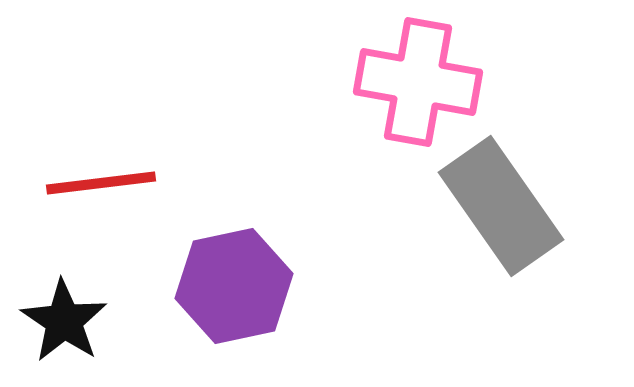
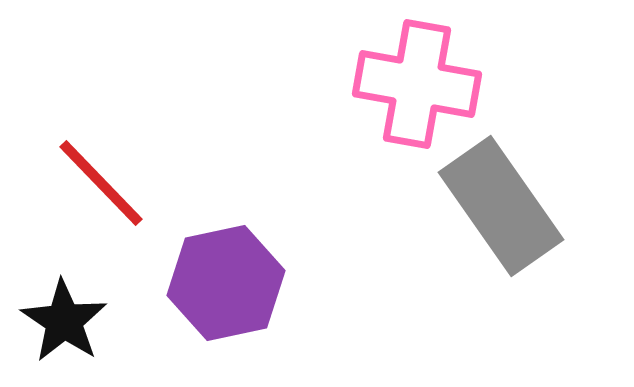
pink cross: moved 1 px left, 2 px down
red line: rotated 53 degrees clockwise
purple hexagon: moved 8 px left, 3 px up
